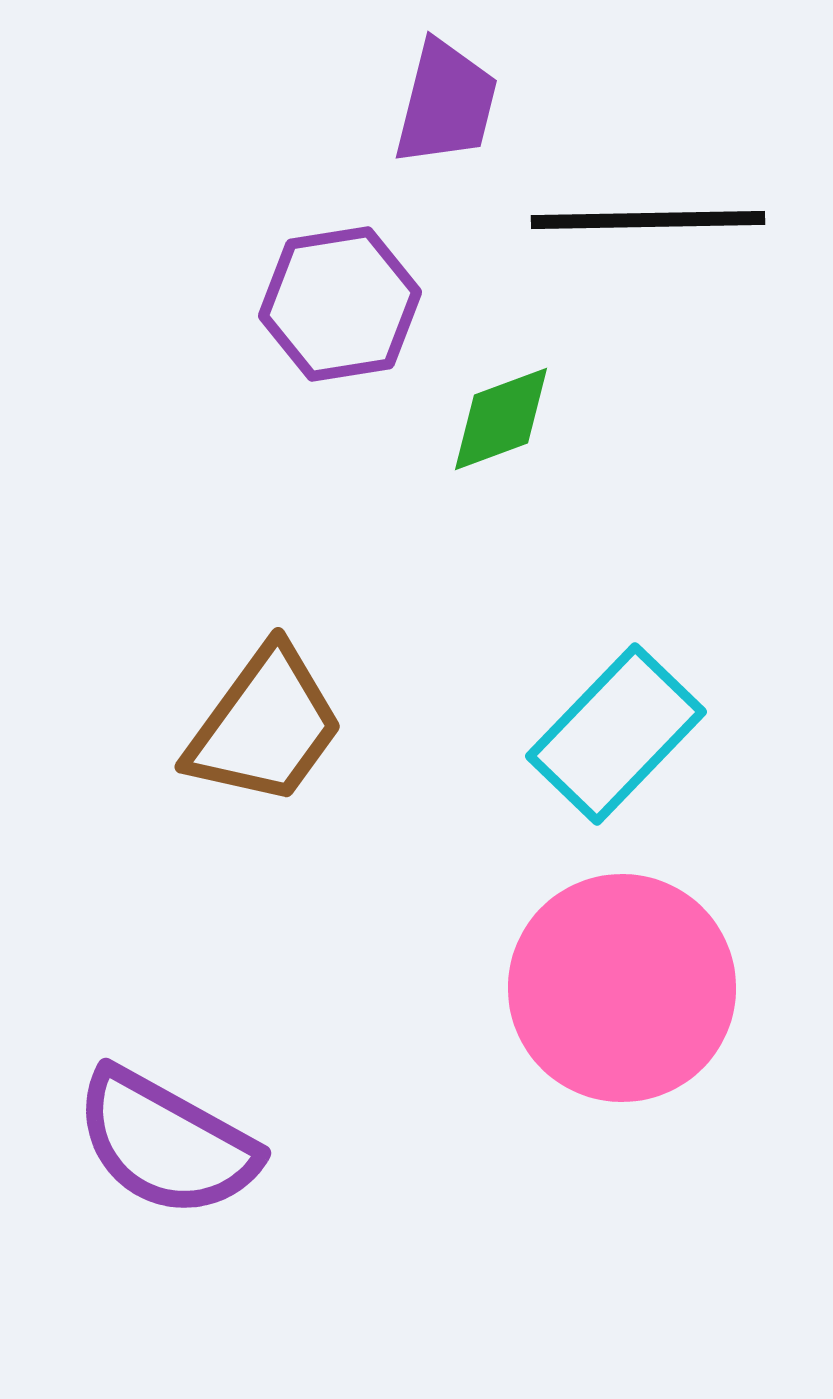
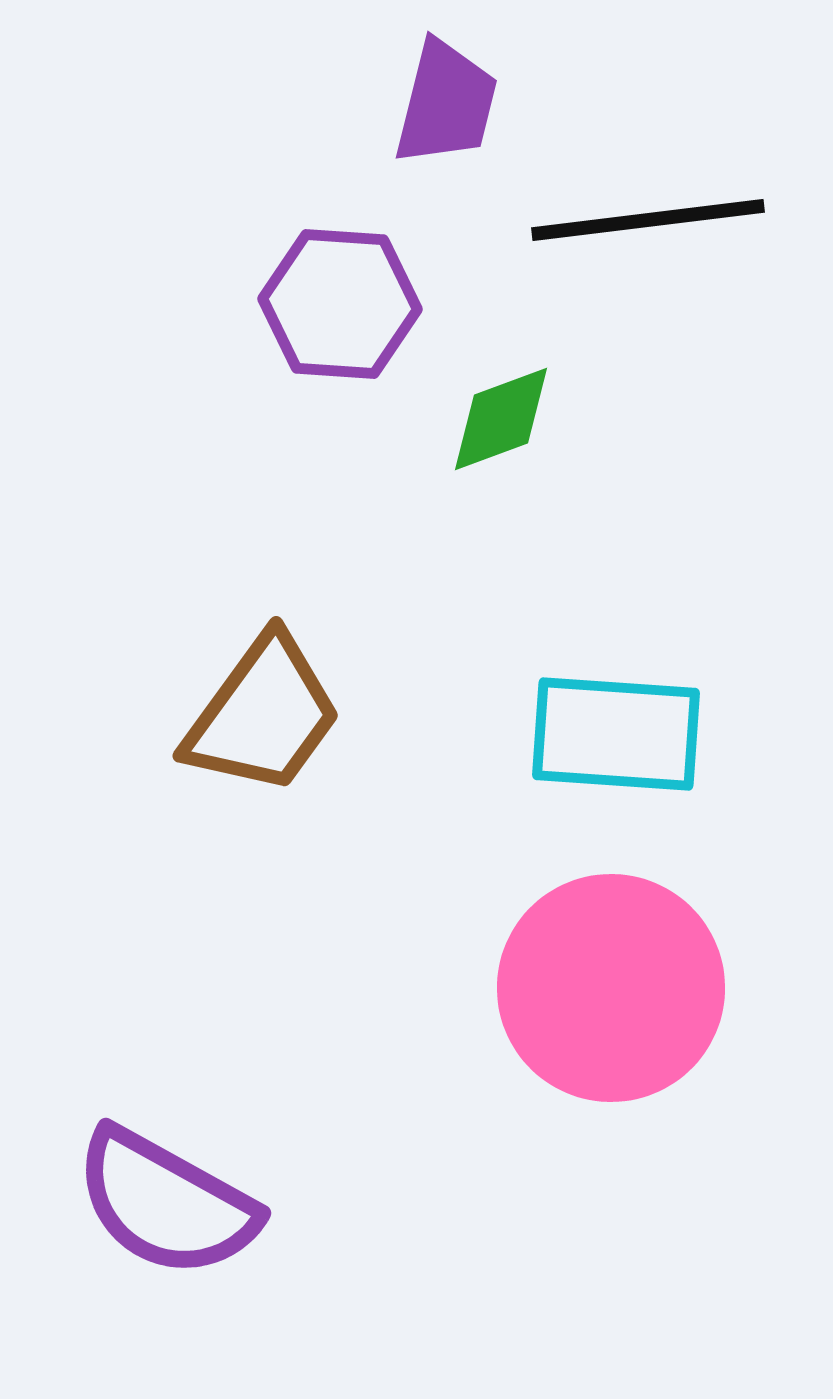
black line: rotated 6 degrees counterclockwise
purple hexagon: rotated 13 degrees clockwise
brown trapezoid: moved 2 px left, 11 px up
cyan rectangle: rotated 50 degrees clockwise
pink circle: moved 11 px left
purple semicircle: moved 60 px down
